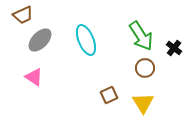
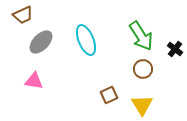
gray ellipse: moved 1 px right, 2 px down
black cross: moved 1 px right, 1 px down
brown circle: moved 2 px left, 1 px down
pink triangle: moved 4 px down; rotated 24 degrees counterclockwise
yellow triangle: moved 1 px left, 2 px down
